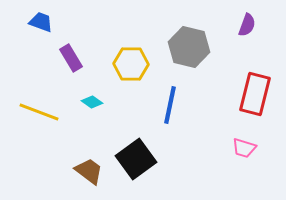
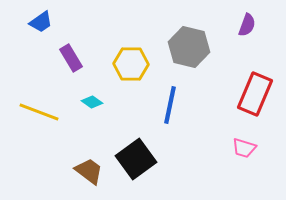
blue trapezoid: rotated 125 degrees clockwise
red rectangle: rotated 9 degrees clockwise
